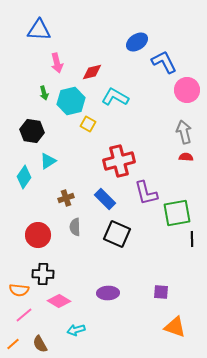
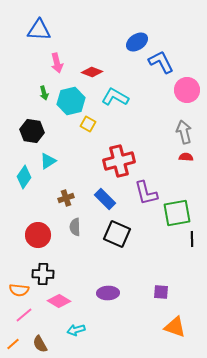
blue L-shape: moved 3 px left
red diamond: rotated 35 degrees clockwise
